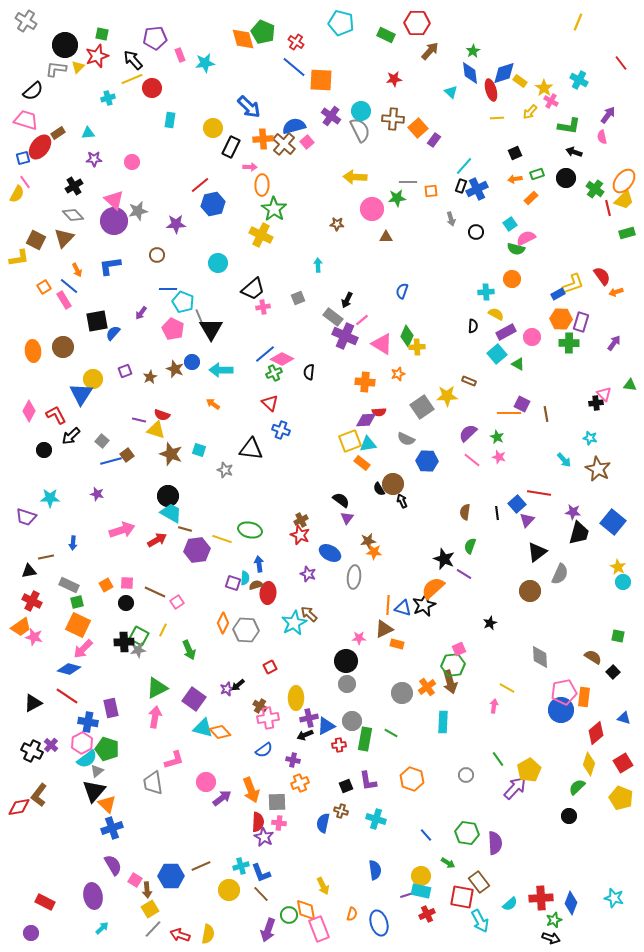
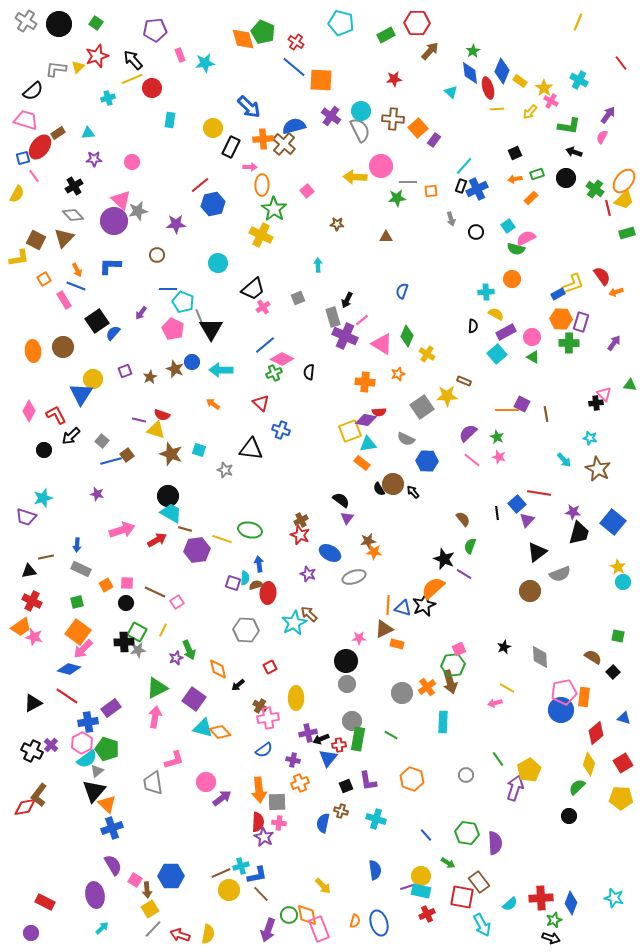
green square at (102, 34): moved 6 px left, 11 px up; rotated 24 degrees clockwise
green rectangle at (386, 35): rotated 54 degrees counterclockwise
purple pentagon at (155, 38): moved 8 px up
black circle at (65, 45): moved 6 px left, 21 px up
blue diamond at (504, 73): moved 2 px left, 2 px up; rotated 50 degrees counterclockwise
red ellipse at (491, 90): moved 3 px left, 2 px up
yellow line at (497, 118): moved 9 px up
pink semicircle at (602, 137): rotated 40 degrees clockwise
pink square at (307, 142): moved 49 px down
pink line at (25, 182): moved 9 px right, 6 px up
pink triangle at (114, 200): moved 7 px right
pink circle at (372, 209): moved 9 px right, 43 px up
cyan square at (510, 224): moved 2 px left, 2 px down
blue L-shape at (110, 266): rotated 10 degrees clockwise
blue line at (69, 286): moved 7 px right; rotated 18 degrees counterclockwise
orange square at (44, 287): moved 8 px up
pink cross at (263, 307): rotated 24 degrees counterclockwise
gray rectangle at (333, 317): rotated 36 degrees clockwise
black square at (97, 321): rotated 25 degrees counterclockwise
yellow cross at (417, 347): moved 10 px right, 7 px down; rotated 35 degrees clockwise
blue line at (265, 354): moved 9 px up
green triangle at (518, 364): moved 15 px right, 7 px up
brown rectangle at (469, 381): moved 5 px left
red triangle at (270, 403): moved 9 px left
orange line at (509, 413): moved 2 px left, 3 px up
purple diamond at (366, 420): rotated 15 degrees clockwise
yellow square at (350, 441): moved 10 px up
cyan star at (50, 498): moved 7 px left; rotated 18 degrees counterclockwise
black arrow at (402, 501): moved 11 px right, 9 px up; rotated 16 degrees counterclockwise
brown semicircle at (465, 512): moved 2 px left, 7 px down; rotated 133 degrees clockwise
blue arrow at (73, 543): moved 4 px right, 2 px down
gray semicircle at (560, 574): rotated 45 degrees clockwise
gray ellipse at (354, 577): rotated 65 degrees clockwise
gray rectangle at (69, 585): moved 12 px right, 16 px up
orange diamond at (223, 623): moved 5 px left, 46 px down; rotated 40 degrees counterclockwise
black star at (490, 623): moved 14 px right, 24 px down
orange square at (78, 625): moved 7 px down; rotated 10 degrees clockwise
green square at (139, 636): moved 2 px left, 4 px up
purple star at (227, 689): moved 51 px left, 31 px up
pink arrow at (494, 706): moved 1 px right, 3 px up; rotated 112 degrees counterclockwise
purple rectangle at (111, 708): rotated 66 degrees clockwise
purple cross at (309, 718): moved 1 px left, 15 px down
blue cross at (88, 722): rotated 18 degrees counterclockwise
blue triangle at (326, 726): moved 2 px right, 32 px down; rotated 24 degrees counterclockwise
green line at (391, 733): moved 2 px down
black arrow at (305, 735): moved 16 px right, 4 px down
green rectangle at (365, 739): moved 7 px left
purple arrow at (515, 788): rotated 25 degrees counterclockwise
orange arrow at (251, 790): moved 8 px right; rotated 15 degrees clockwise
yellow pentagon at (621, 798): rotated 20 degrees counterclockwise
red diamond at (19, 807): moved 6 px right
brown line at (201, 866): moved 20 px right, 7 px down
blue L-shape at (261, 873): moved 4 px left, 2 px down; rotated 80 degrees counterclockwise
yellow arrow at (323, 886): rotated 18 degrees counterclockwise
purple line at (407, 895): moved 8 px up
purple ellipse at (93, 896): moved 2 px right, 1 px up
orange diamond at (306, 910): moved 1 px right, 5 px down
orange semicircle at (352, 914): moved 3 px right, 7 px down
cyan arrow at (480, 921): moved 2 px right, 4 px down
